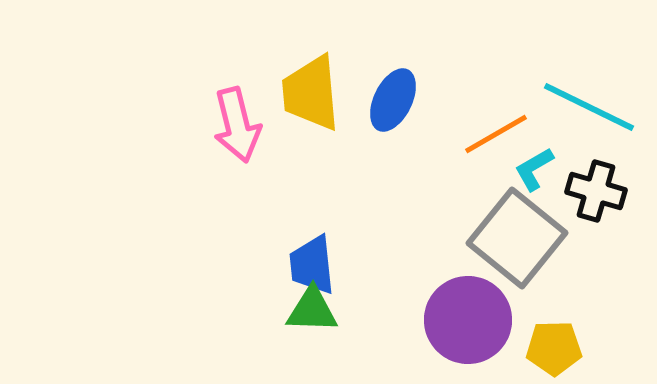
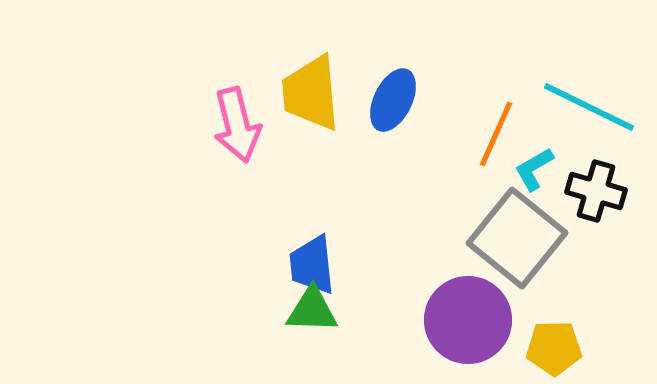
orange line: rotated 36 degrees counterclockwise
